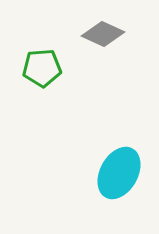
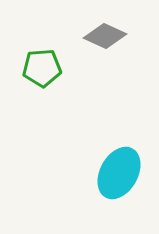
gray diamond: moved 2 px right, 2 px down
